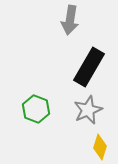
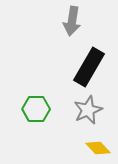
gray arrow: moved 2 px right, 1 px down
green hexagon: rotated 20 degrees counterclockwise
yellow diamond: moved 2 px left, 1 px down; rotated 60 degrees counterclockwise
